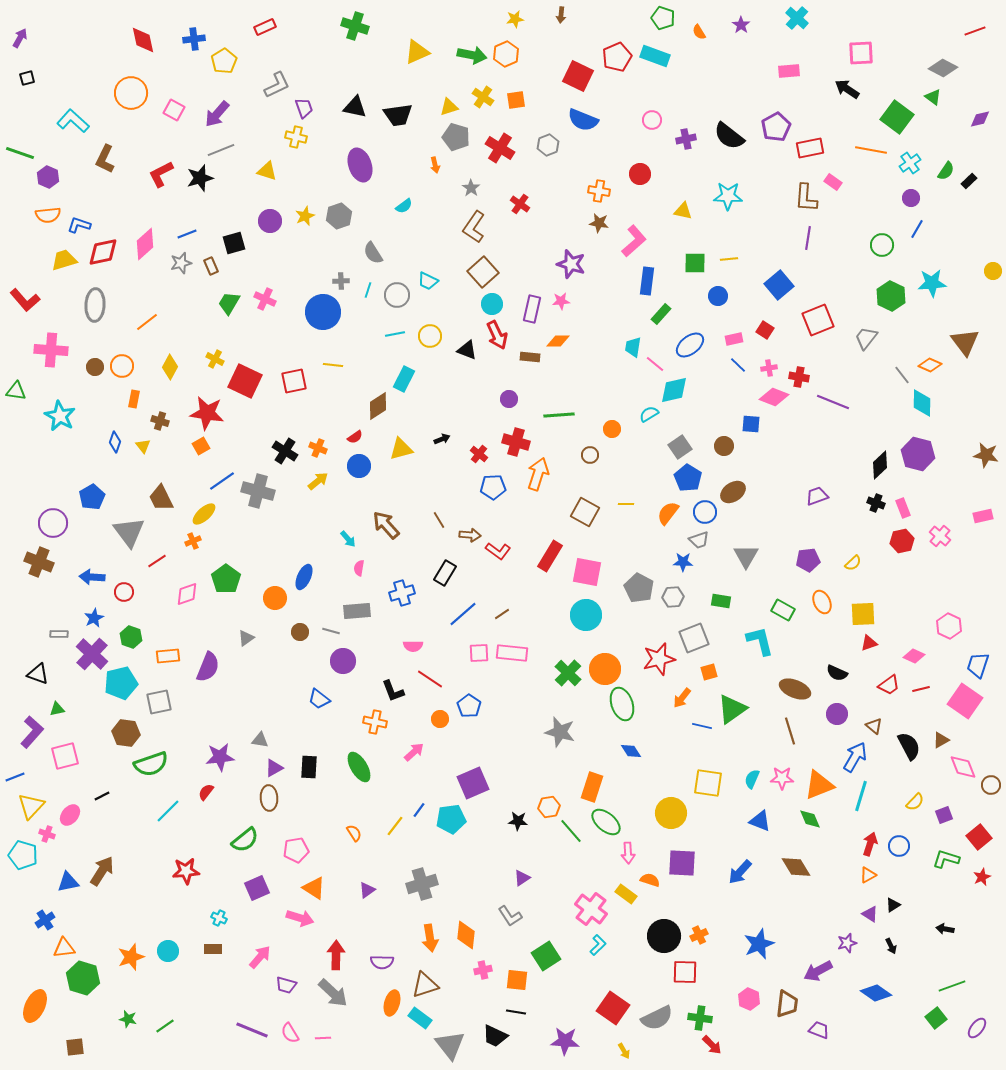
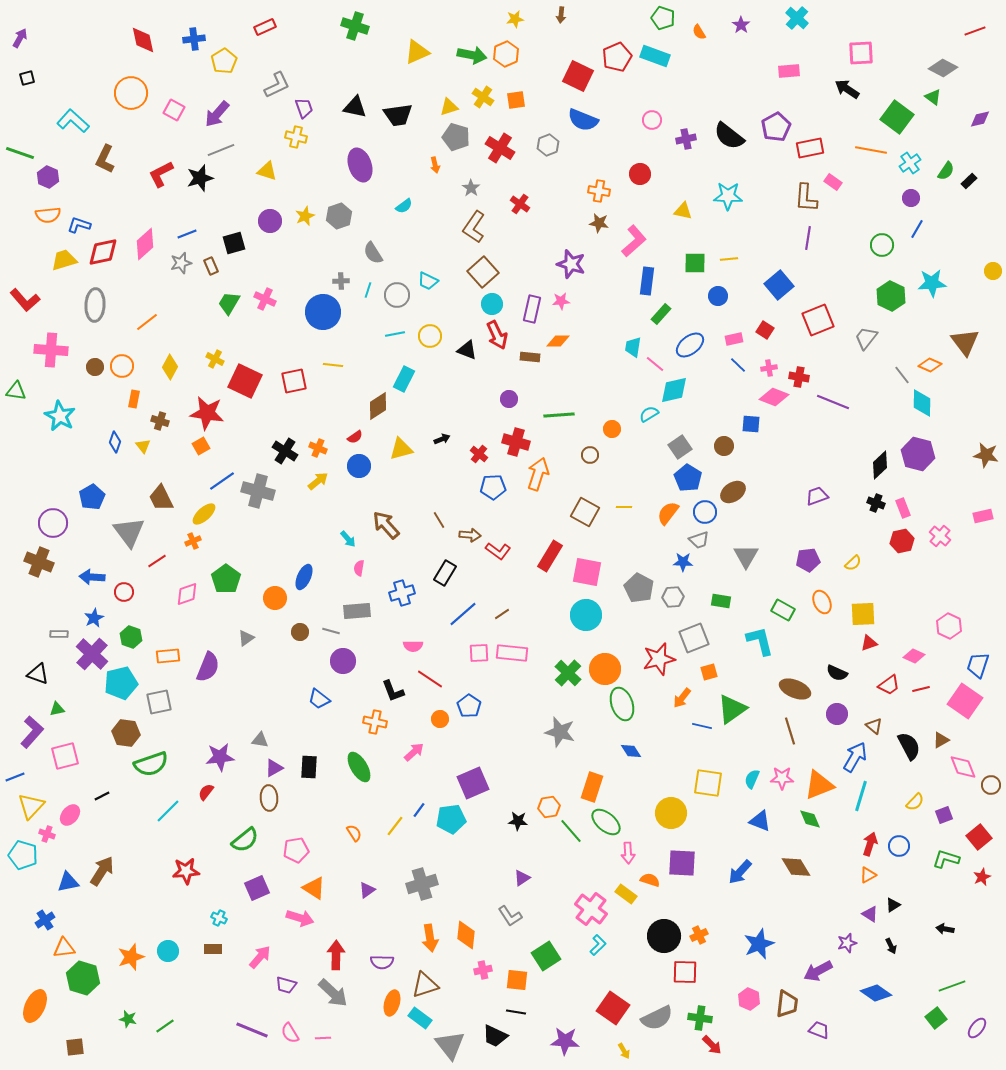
yellow line at (626, 504): moved 2 px left, 3 px down
